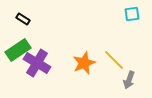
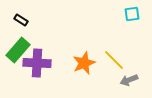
black rectangle: moved 2 px left, 1 px down
green rectangle: rotated 15 degrees counterclockwise
purple cross: rotated 28 degrees counterclockwise
gray arrow: rotated 48 degrees clockwise
